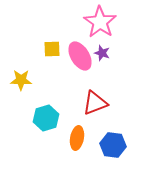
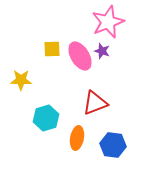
pink star: moved 8 px right; rotated 16 degrees clockwise
purple star: moved 2 px up
